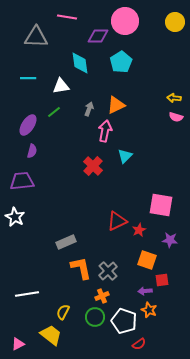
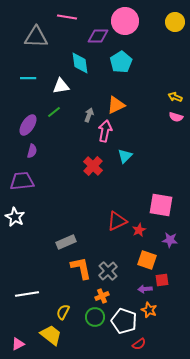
yellow arrow: moved 1 px right, 1 px up; rotated 16 degrees clockwise
gray arrow: moved 6 px down
purple arrow: moved 2 px up
